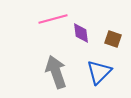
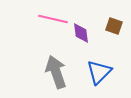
pink line: rotated 28 degrees clockwise
brown square: moved 1 px right, 13 px up
